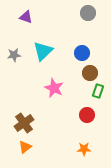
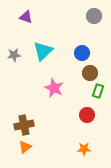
gray circle: moved 6 px right, 3 px down
brown cross: moved 2 px down; rotated 24 degrees clockwise
